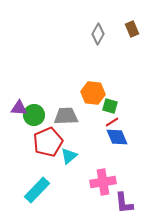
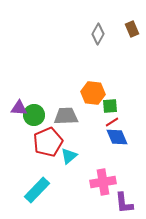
green square: rotated 21 degrees counterclockwise
